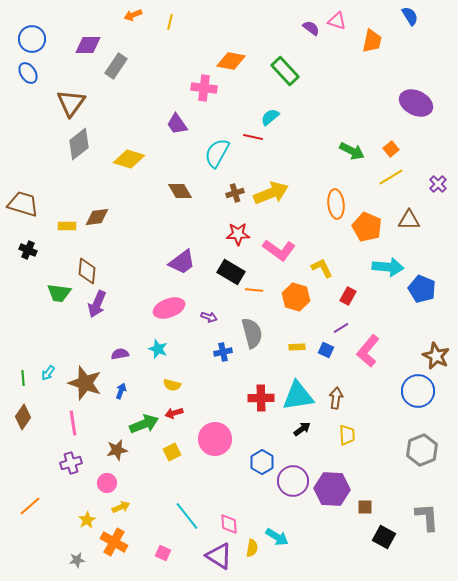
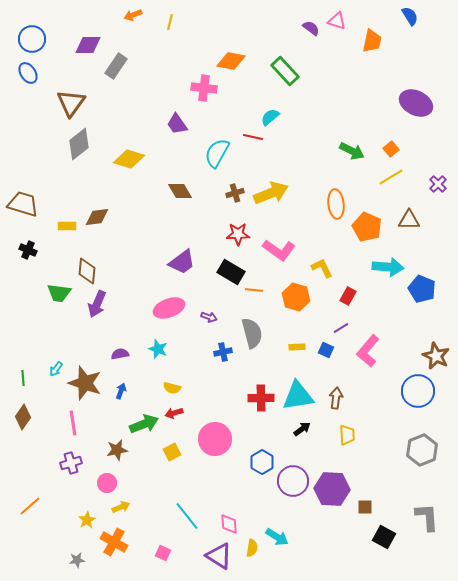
cyan arrow at (48, 373): moved 8 px right, 4 px up
yellow semicircle at (172, 385): moved 3 px down
